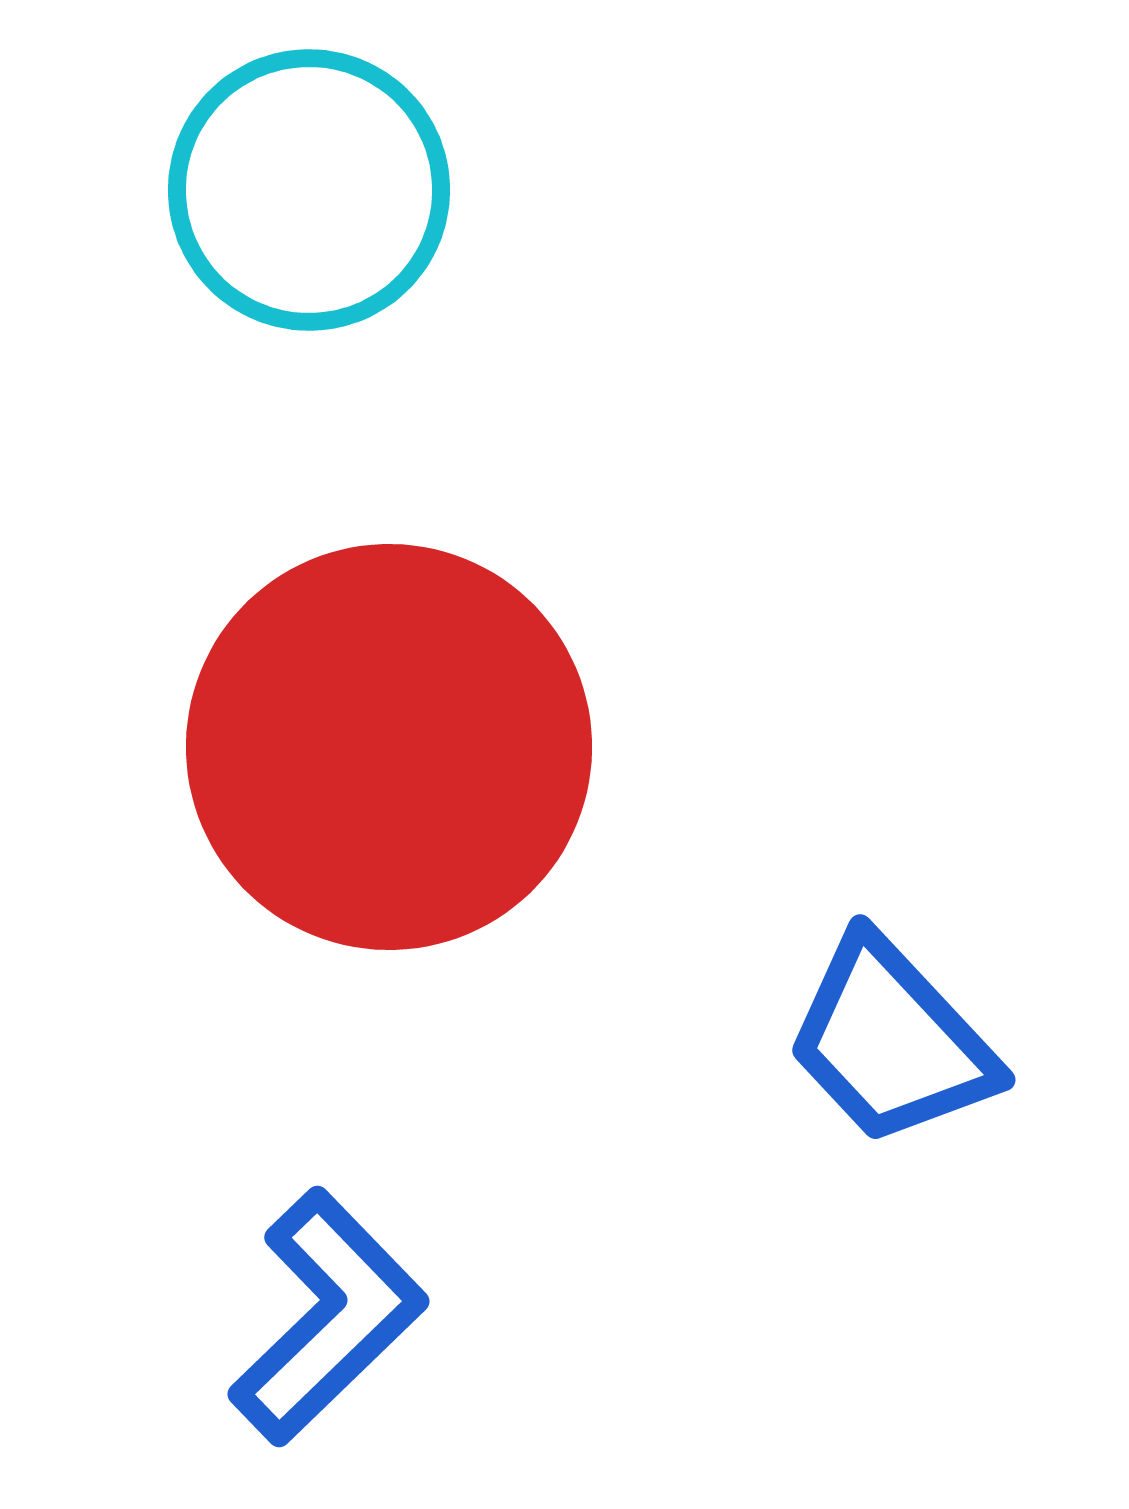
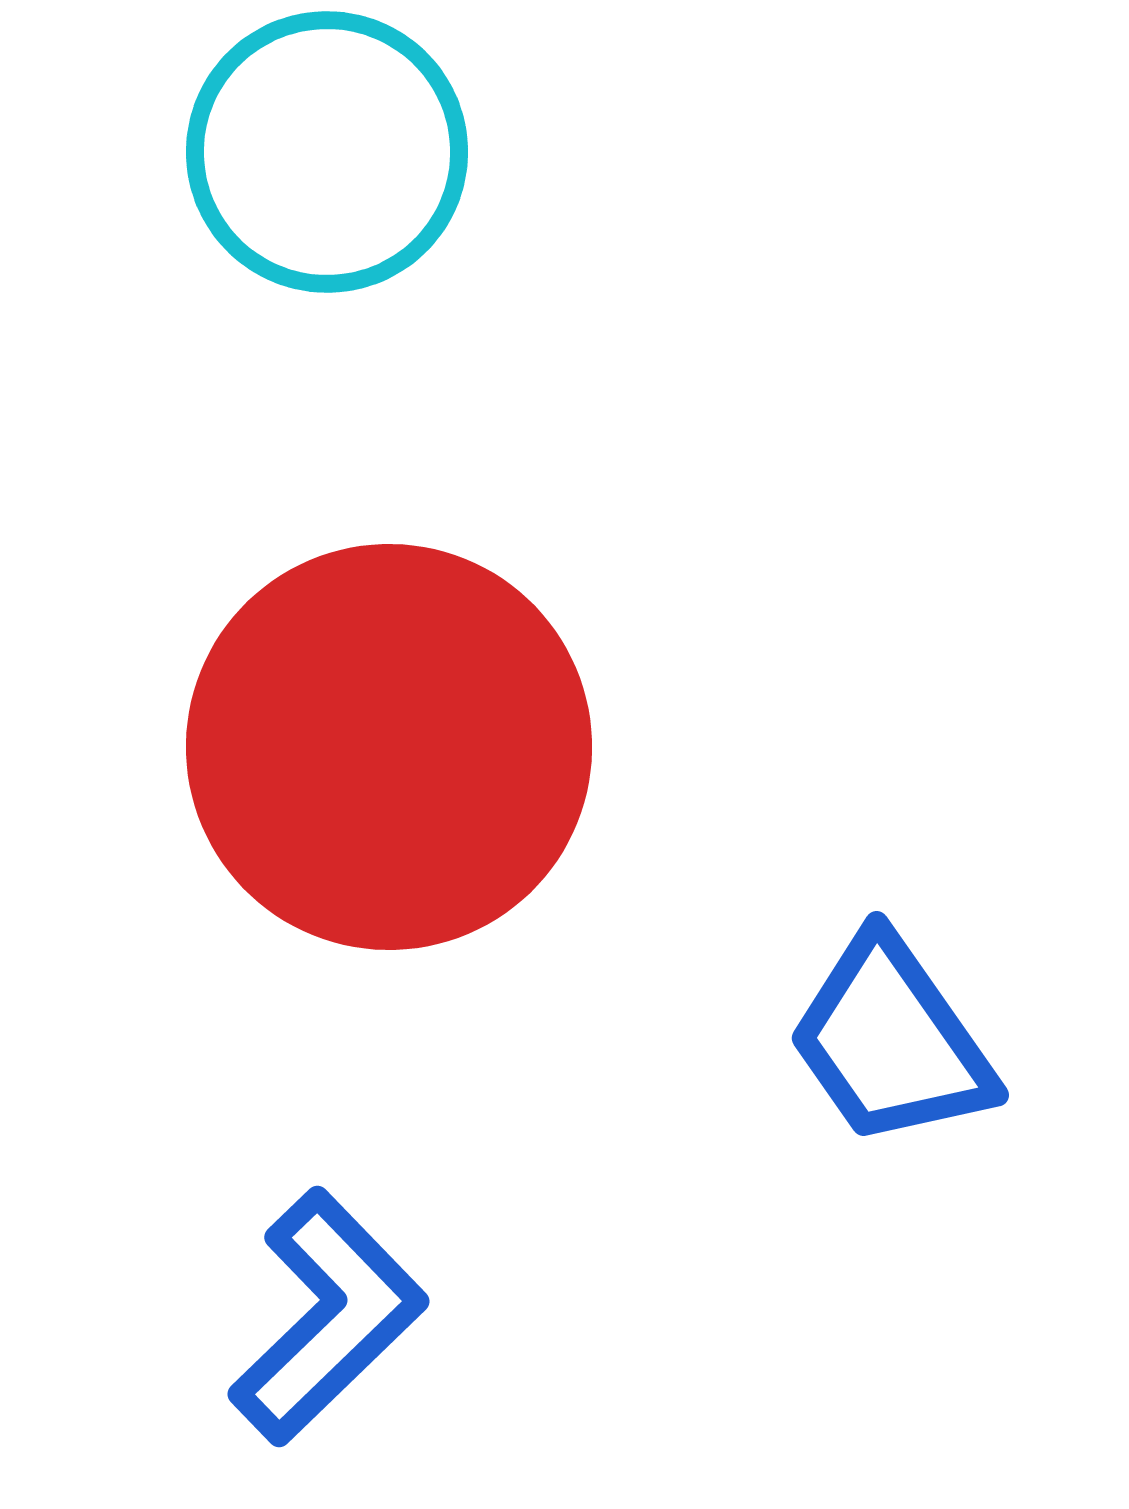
cyan circle: moved 18 px right, 38 px up
blue trapezoid: rotated 8 degrees clockwise
